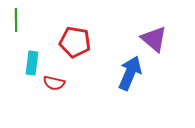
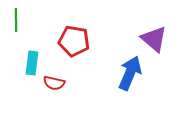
red pentagon: moved 1 px left, 1 px up
